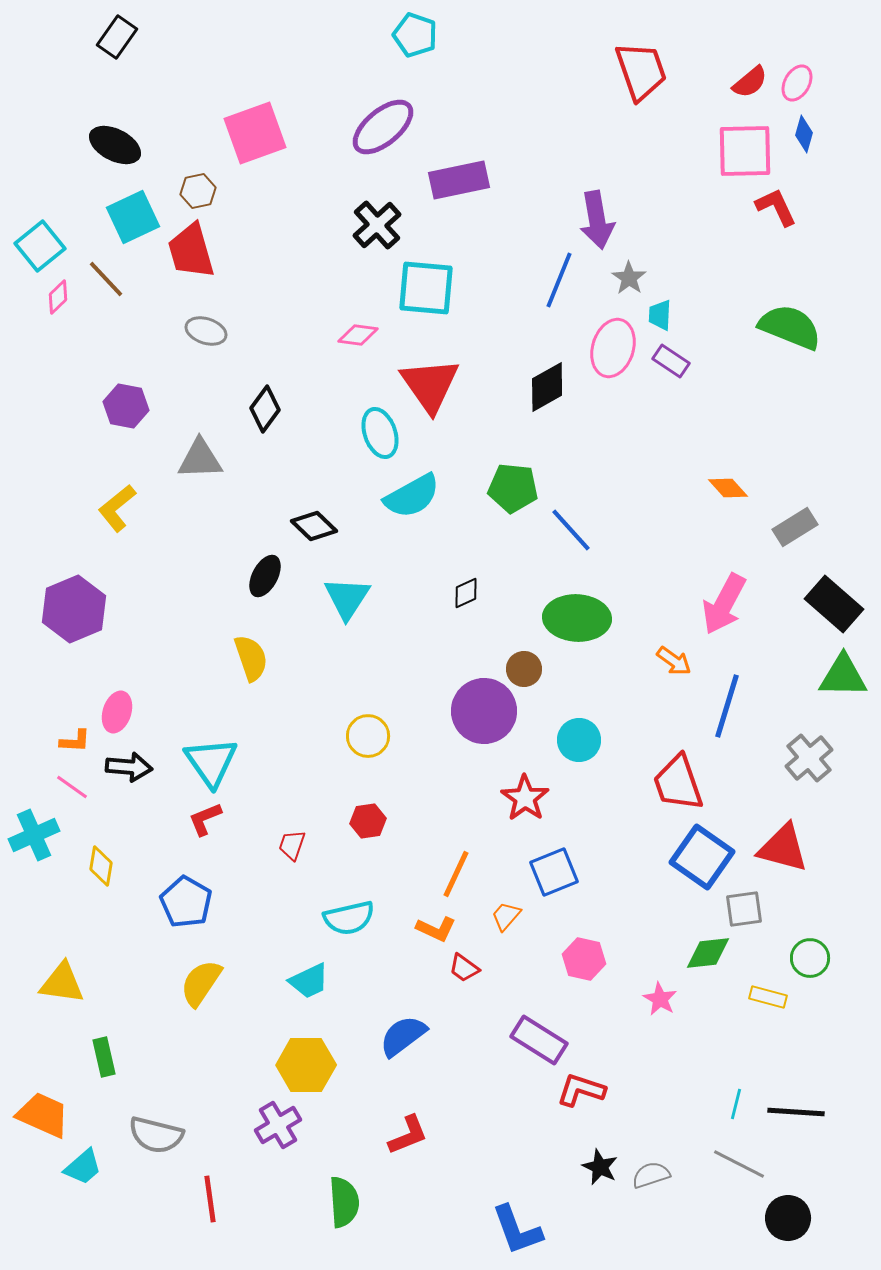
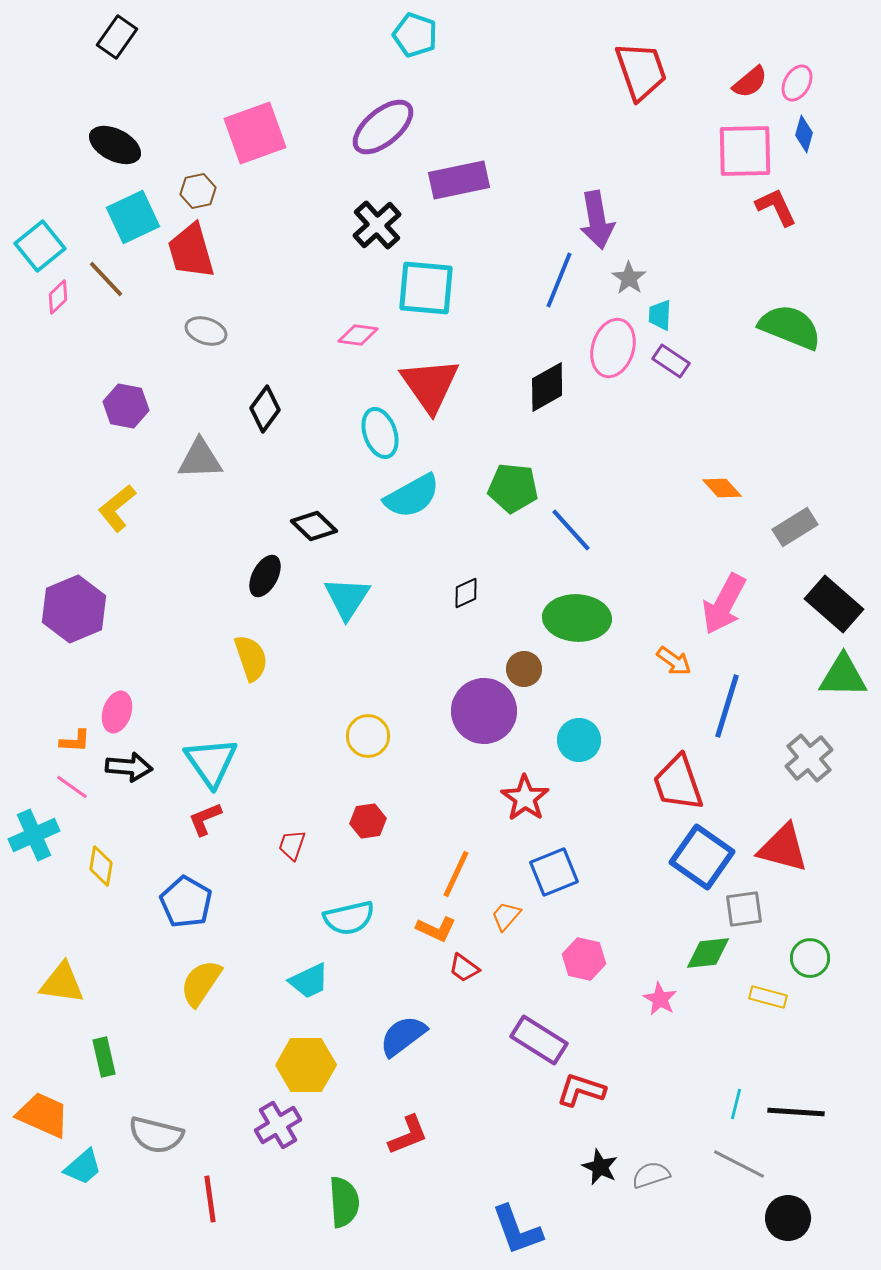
orange diamond at (728, 488): moved 6 px left
